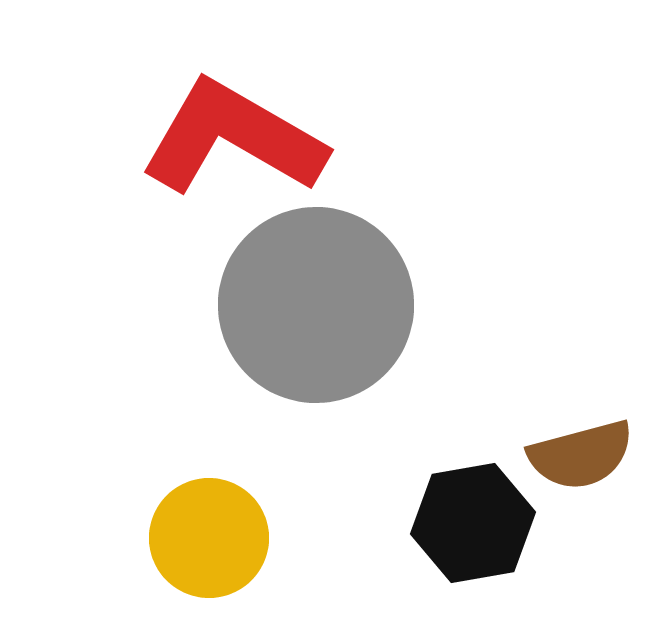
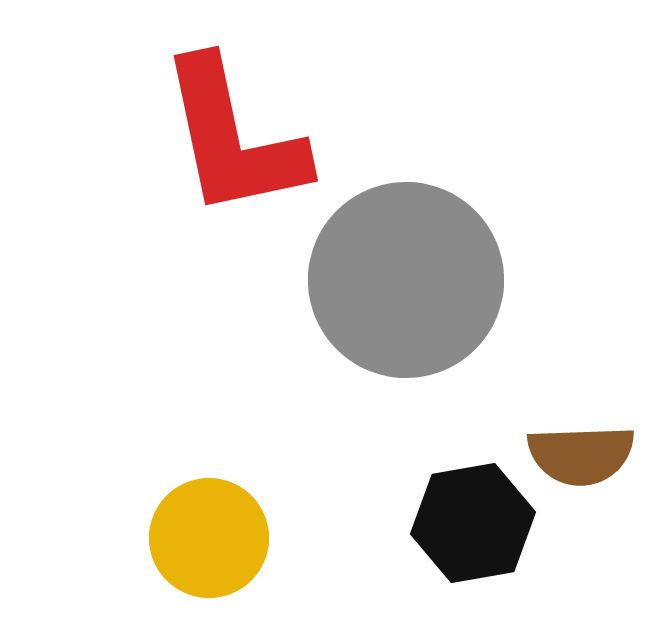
red L-shape: rotated 132 degrees counterclockwise
gray circle: moved 90 px right, 25 px up
brown semicircle: rotated 13 degrees clockwise
